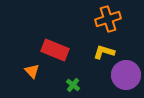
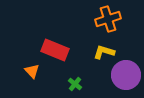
green cross: moved 2 px right, 1 px up
